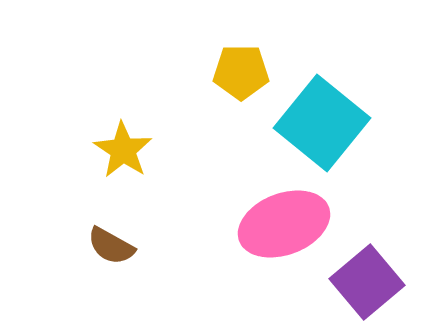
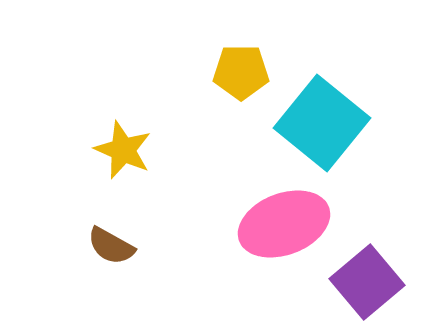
yellow star: rotated 10 degrees counterclockwise
